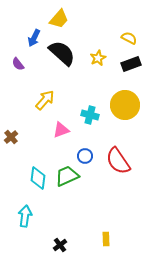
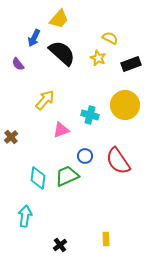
yellow semicircle: moved 19 px left
yellow star: rotated 21 degrees counterclockwise
